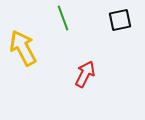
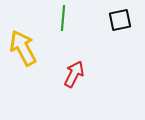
green line: rotated 25 degrees clockwise
red arrow: moved 11 px left
